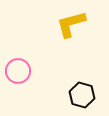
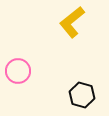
yellow L-shape: moved 1 px right, 2 px up; rotated 24 degrees counterclockwise
